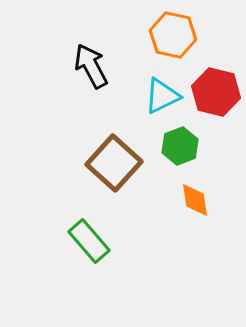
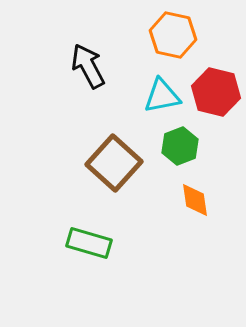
black arrow: moved 3 px left
cyan triangle: rotated 15 degrees clockwise
green rectangle: moved 2 px down; rotated 33 degrees counterclockwise
